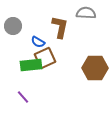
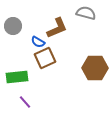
gray semicircle: rotated 12 degrees clockwise
brown L-shape: moved 3 px left, 1 px down; rotated 55 degrees clockwise
green rectangle: moved 14 px left, 12 px down
purple line: moved 2 px right, 5 px down
